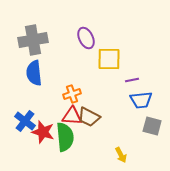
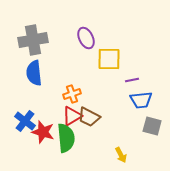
red triangle: rotated 35 degrees counterclockwise
green semicircle: moved 1 px right, 1 px down
